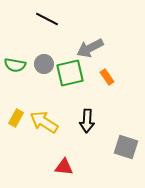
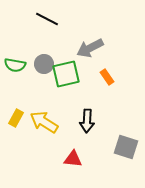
green square: moved 4 px left, 1 px down
red triangle: moved 9 px right, 8 px up
